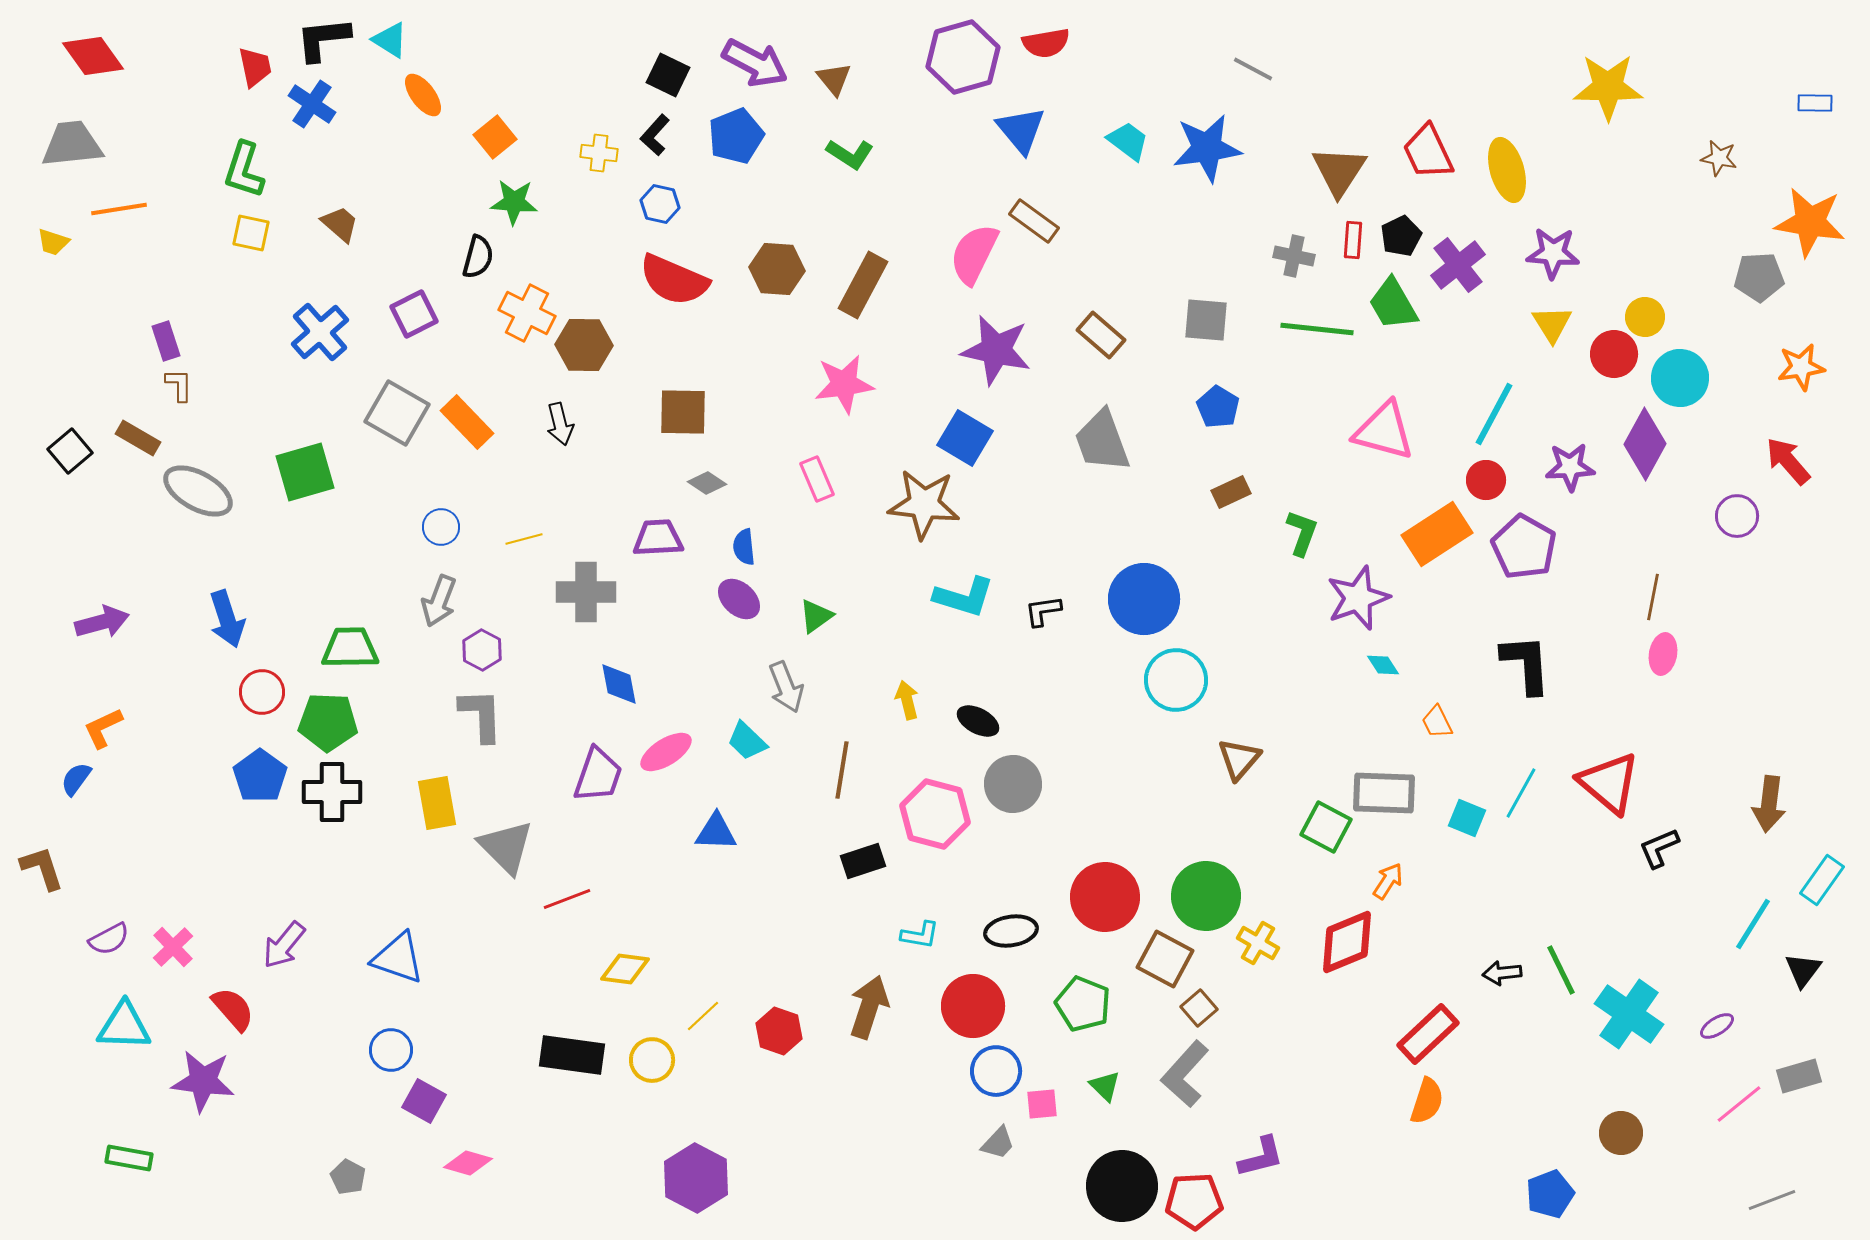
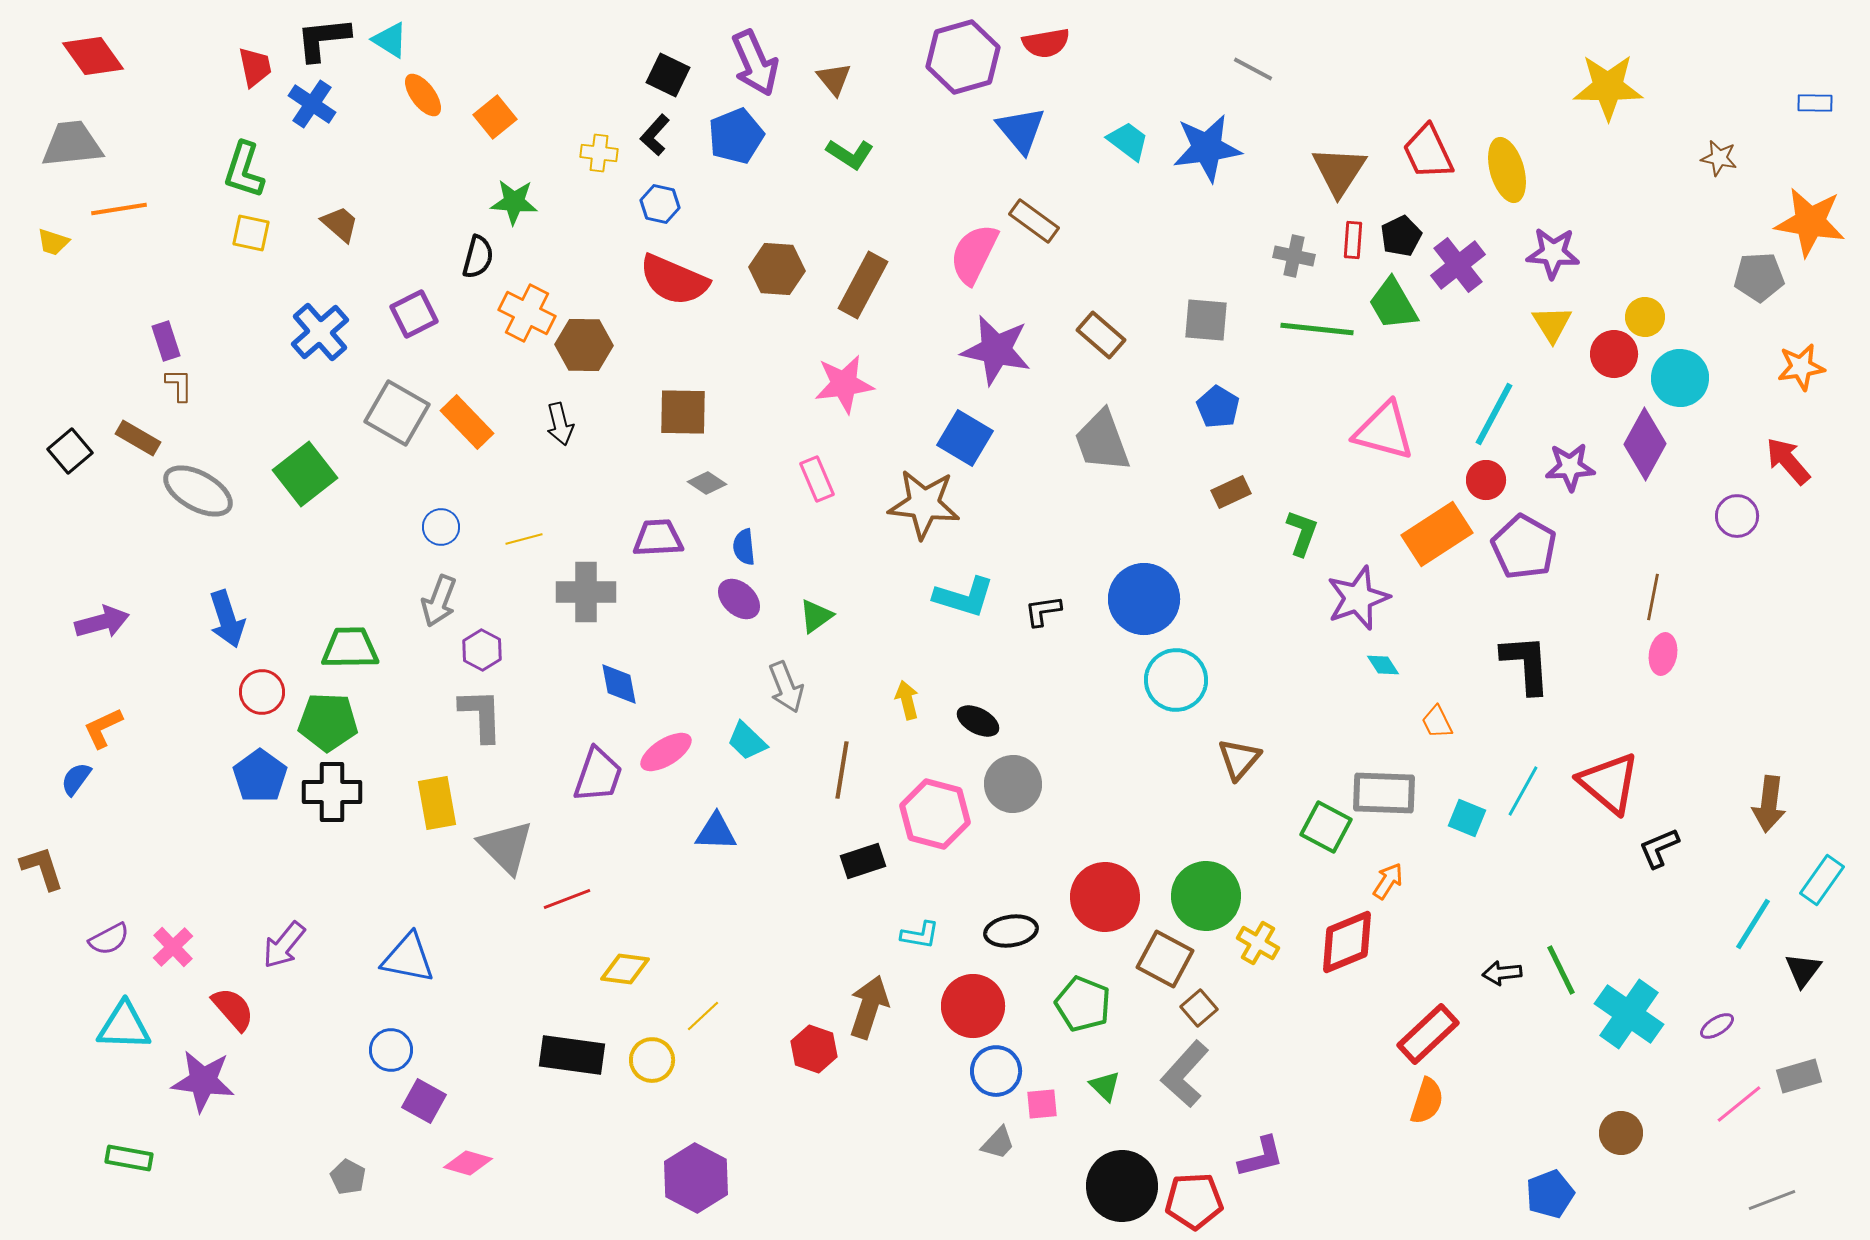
purple arrow at (755, 63): rotated 38 degrees clockwise
orange square at (495, 137): moved 20 px up
green square at (305, 472): moved 2 px down; rotated 22 degrees counterclockwise
cyan line at (1521, 793): moved 2 px right, 2 px up
blue triangle at (398, 958): moved 10 px right; rotated 8 degrees counterclockwise
red hexagon at (779, 1031): moved 35 px right, 18 px down
